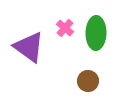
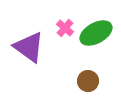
green ellipse: rotated 60 degrees clockwise
